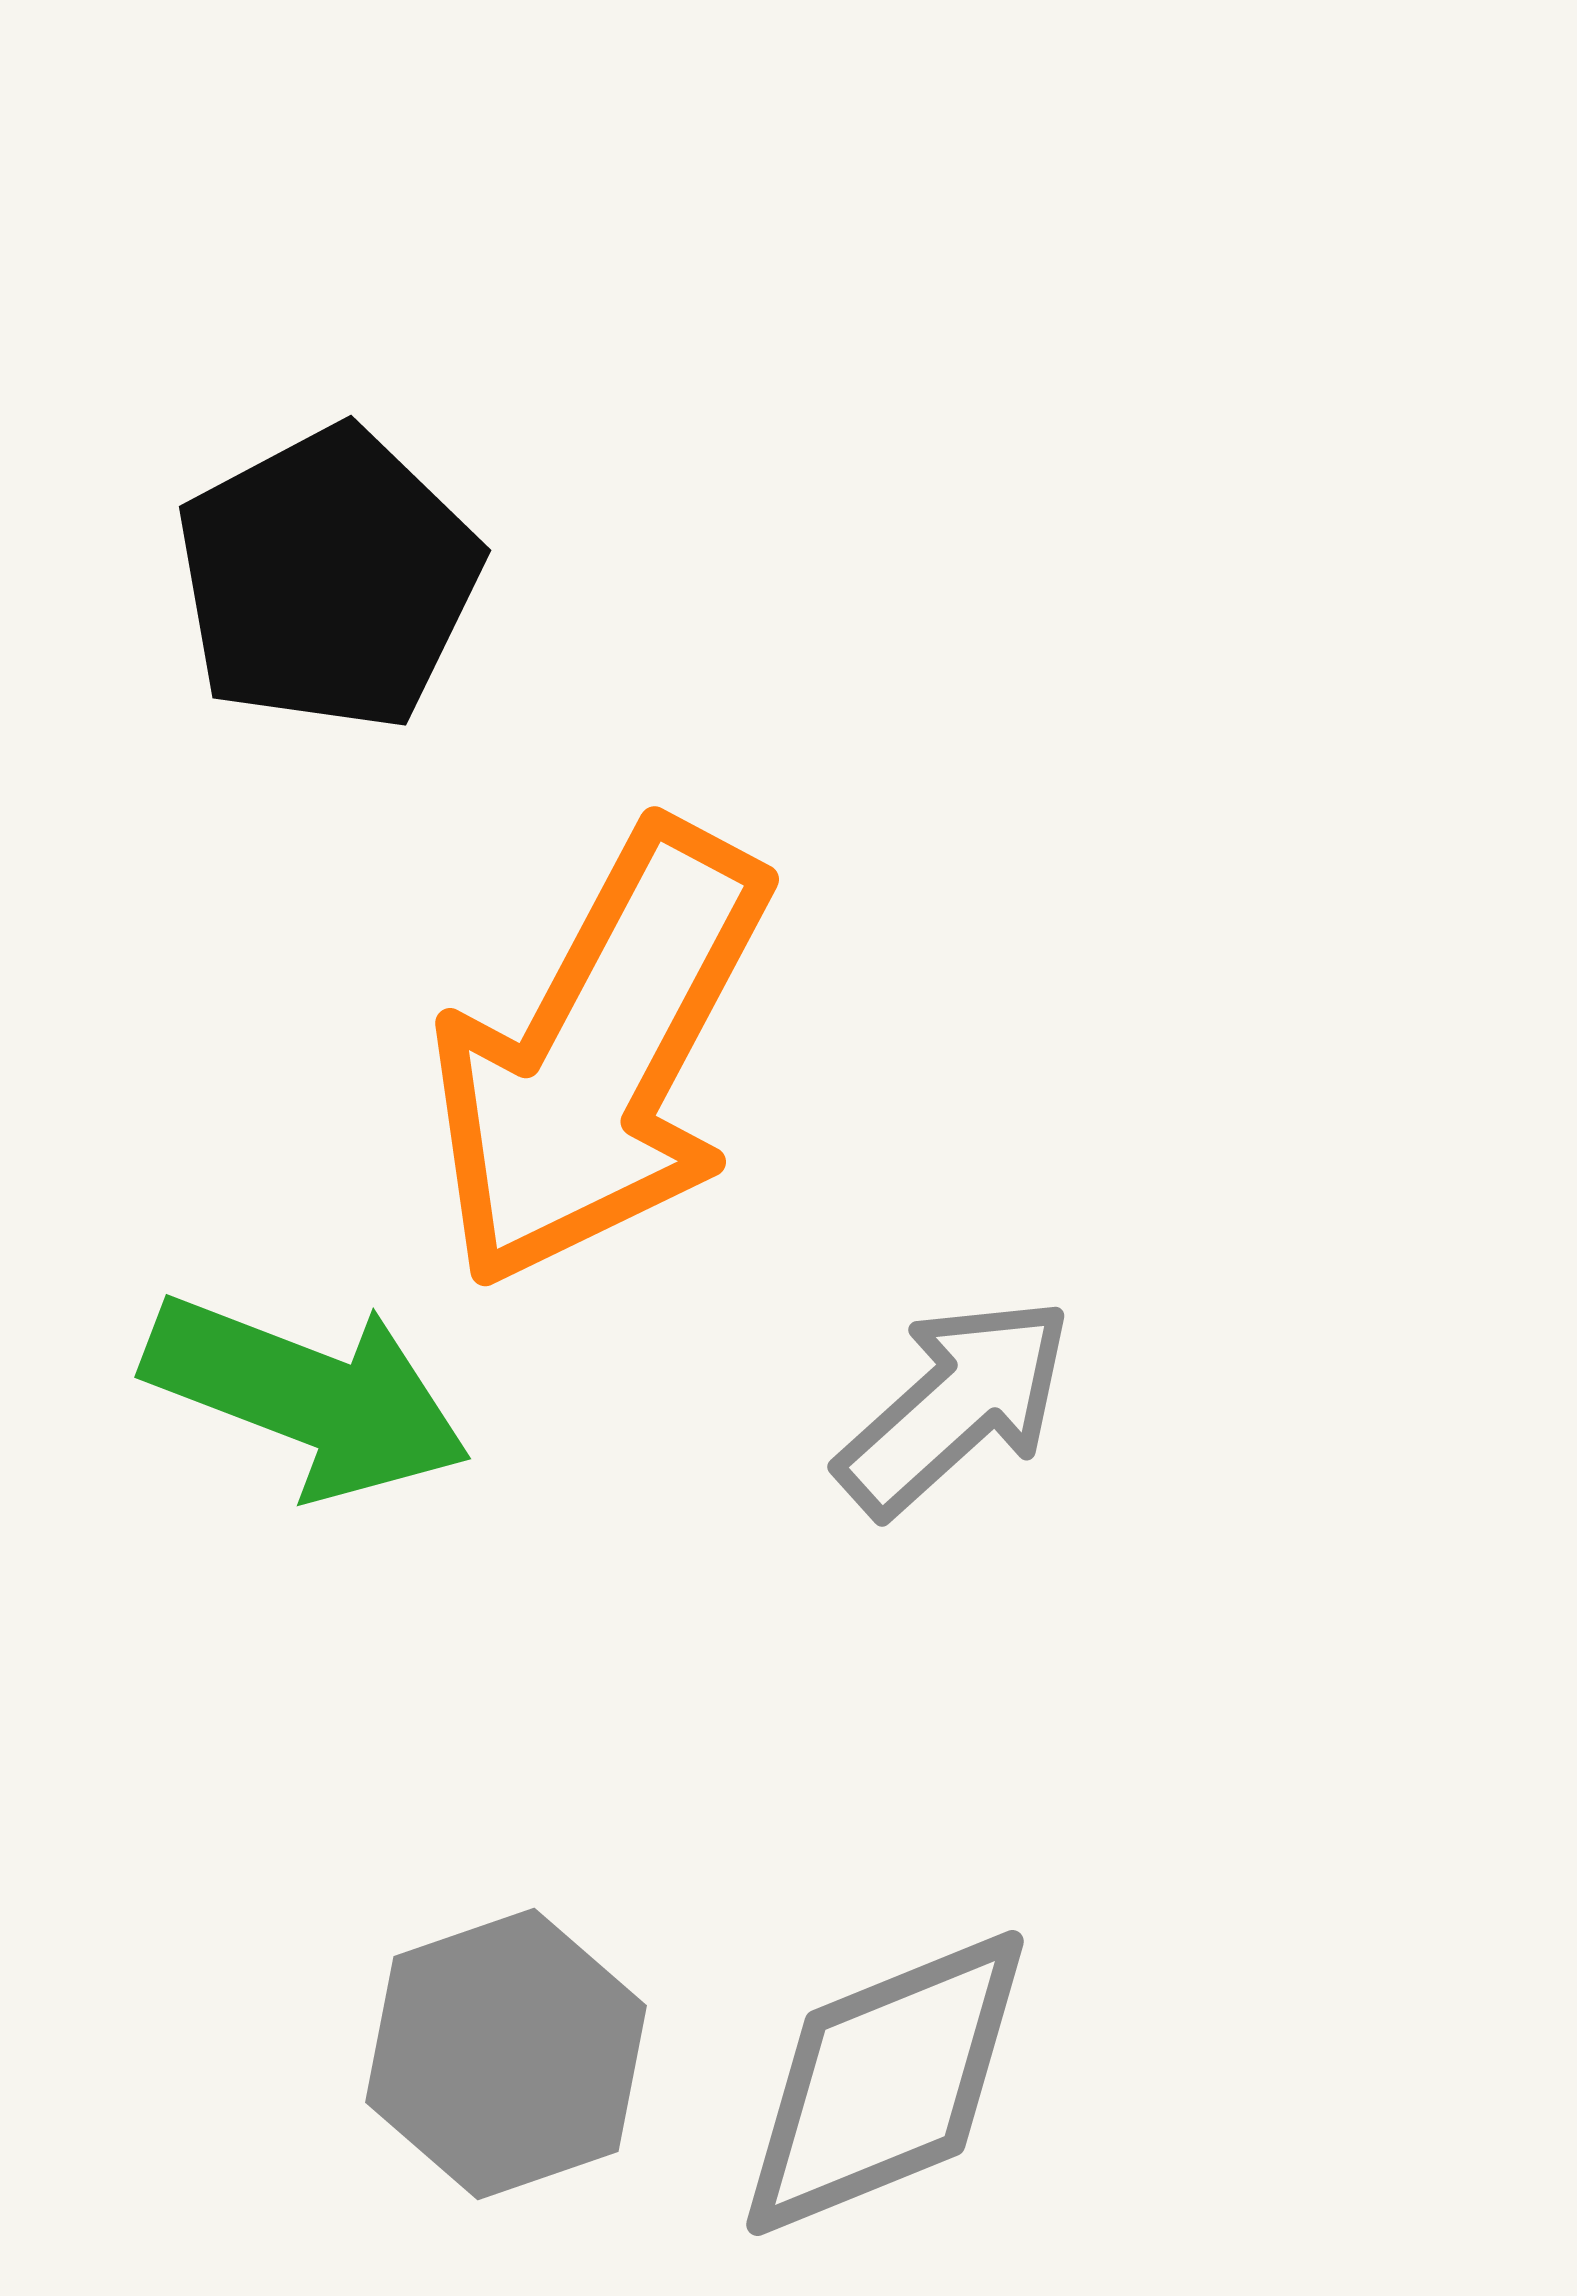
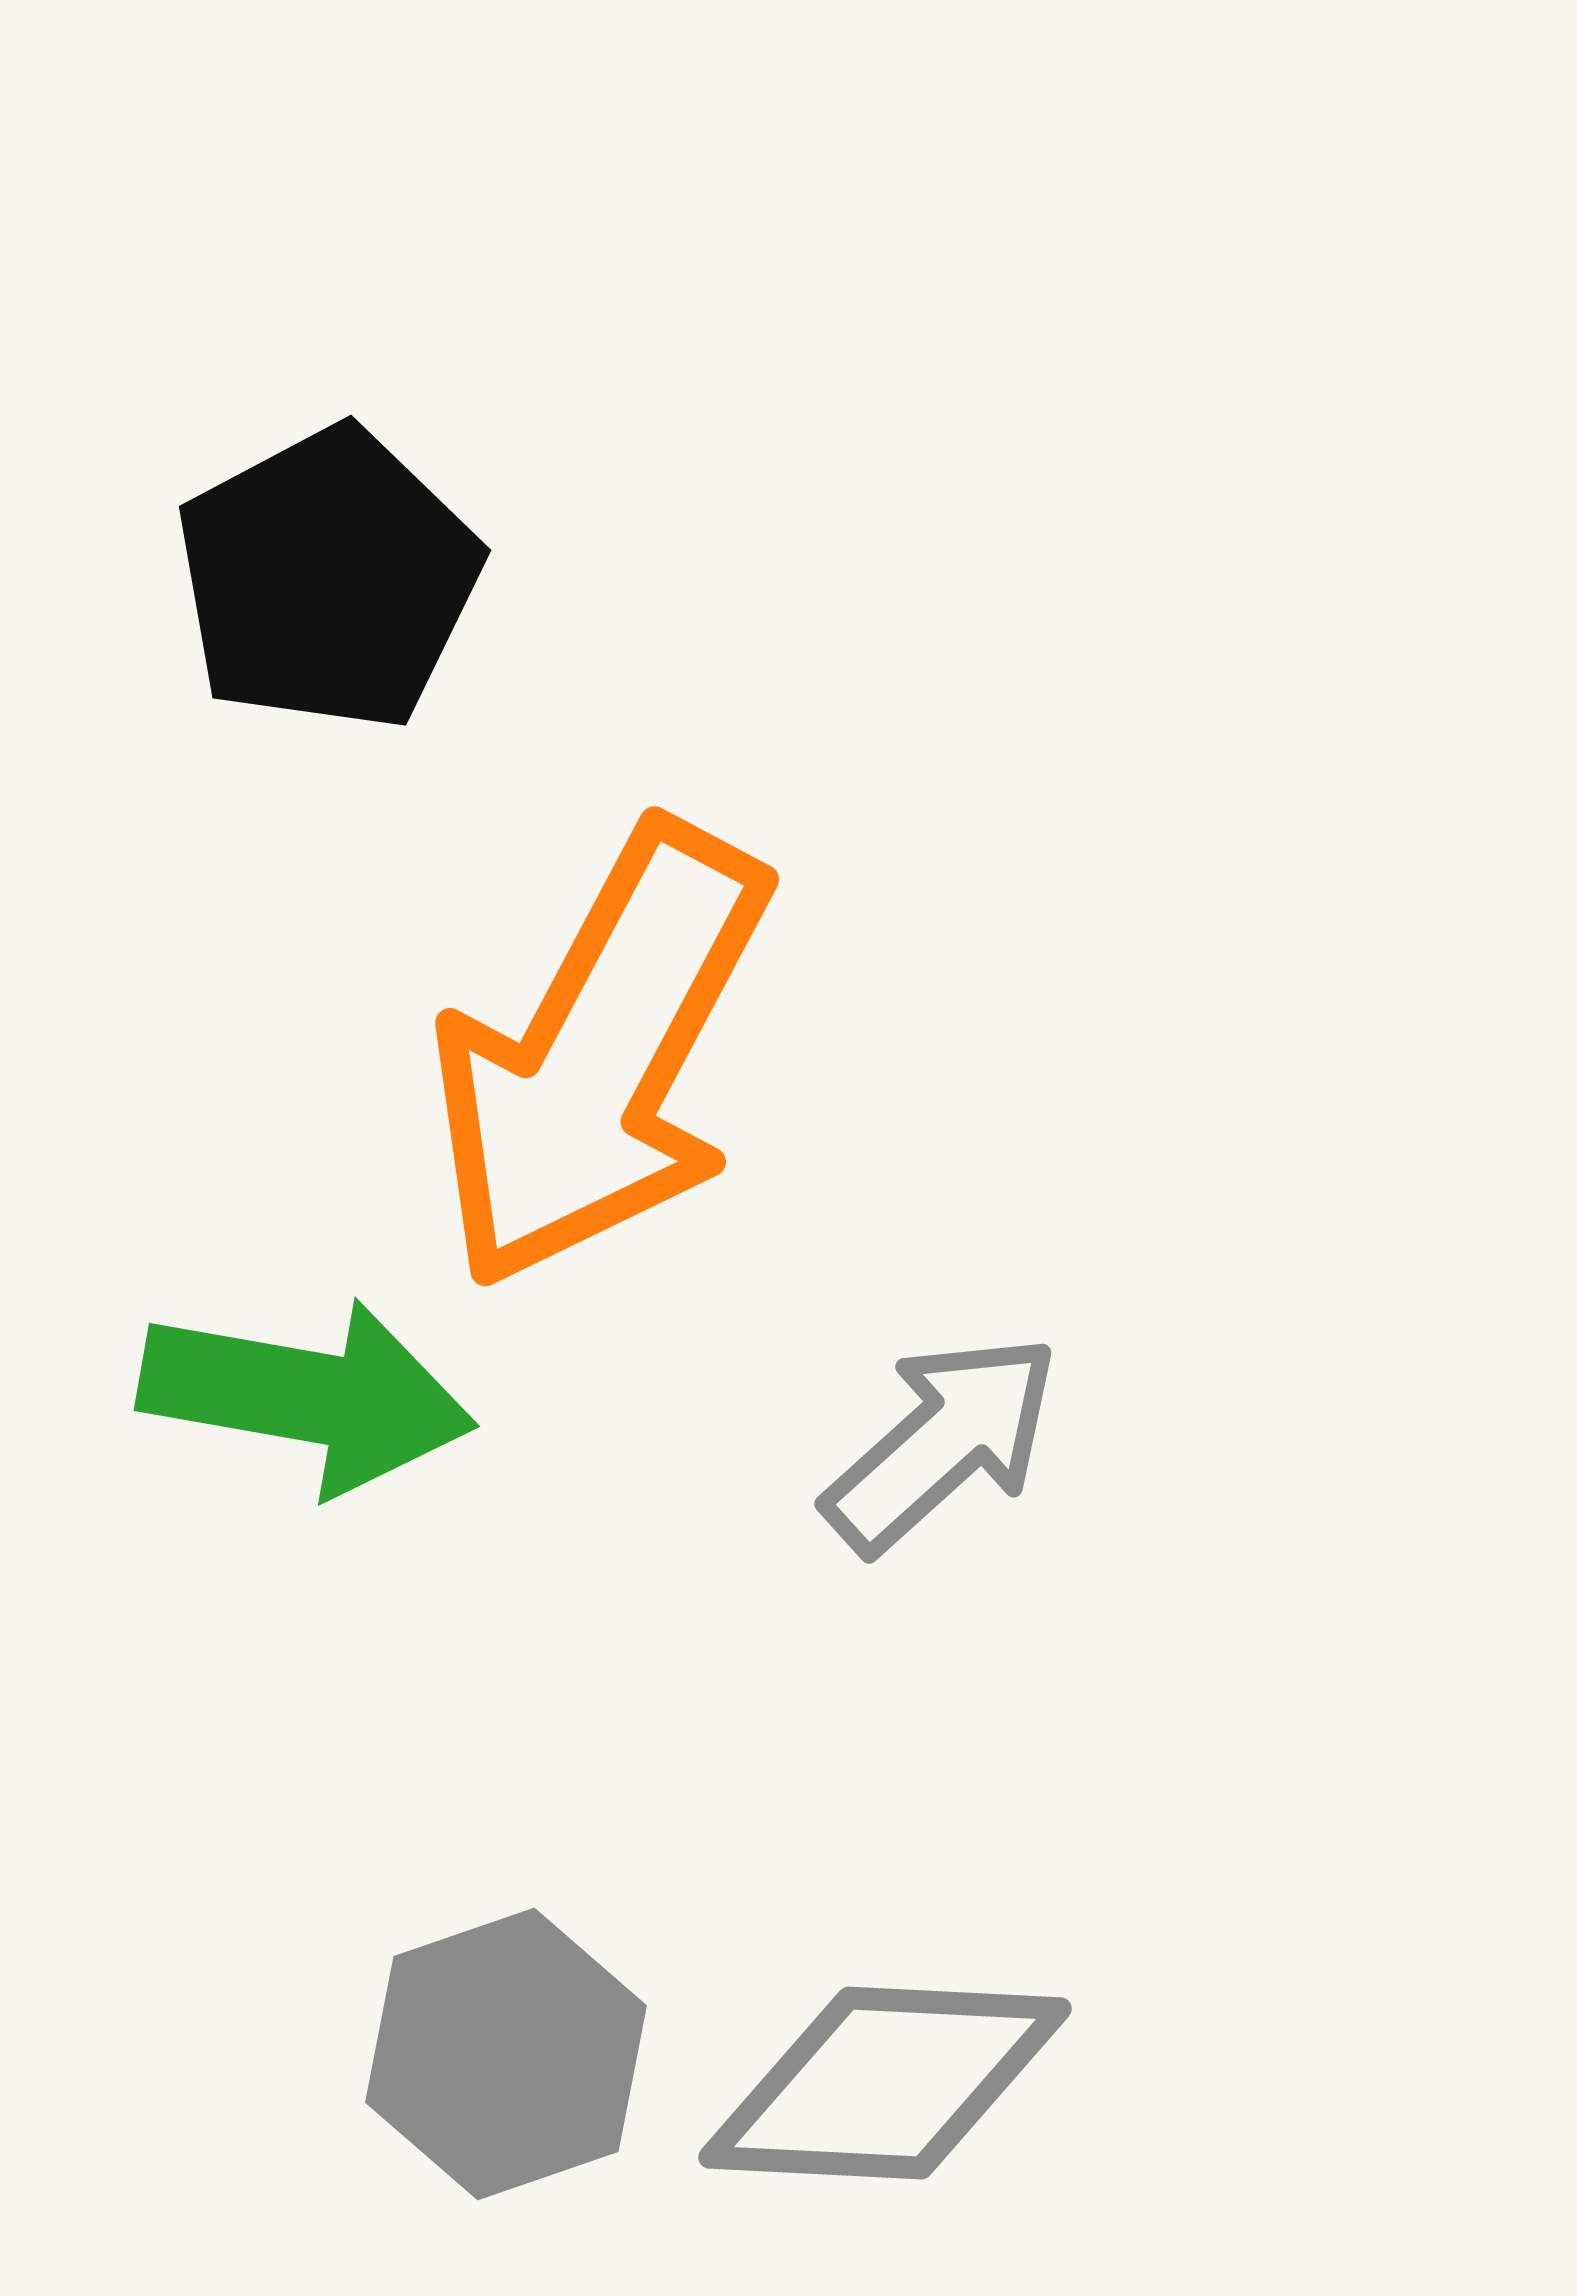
green arrow: rotated 11 degrees counterclockwise
gray arrow: moved 13 px left, 37 px down
gray diamond: rotated 25 degrees clockwise
